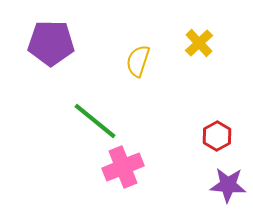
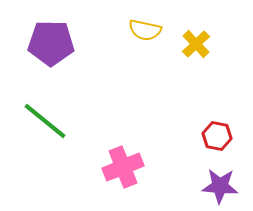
yellow cross: moved 3 px left, 1 px down
yellow semicircle: moved 7 px right, 31 px up; rotated 96 degrees counterclockwise
green line: moved 50 px left
red hexagon: rotated 20 degrees counterclockwise
purple star: moved 8 px left, 1 px down
